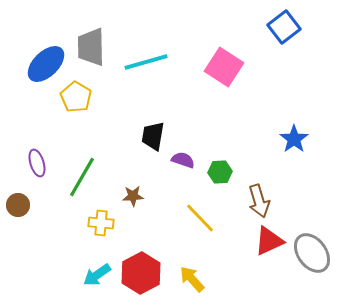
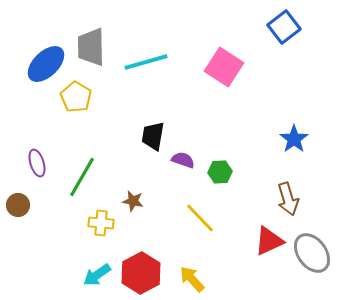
brown star: moved 5 px down; rotated 15 degrees clockwise
brown arrow: moved 29 px right, 2 px up
